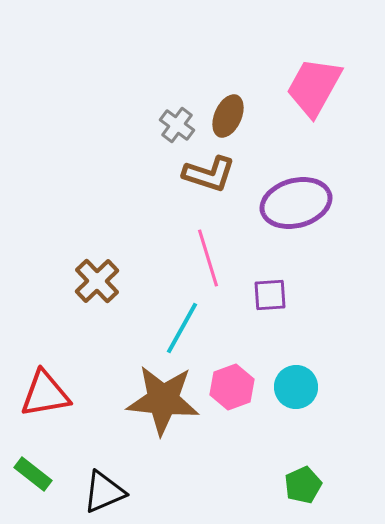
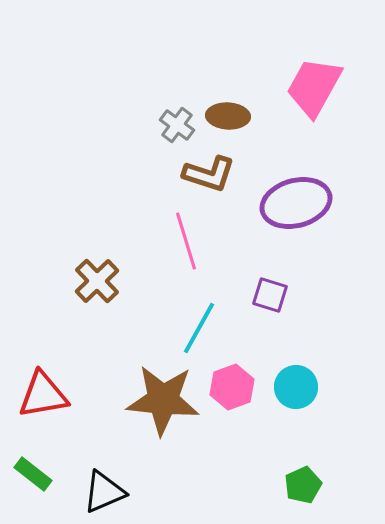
brown ellipse: rotated 69 degrees clockwise
pink line: moved 22 px left, 17 px up
purple square: rotated 21 degrees clockwise
cyan line: moved 17 px right
red triangle: moved 2 px left, 1 px down
